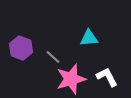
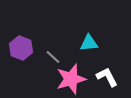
cyan triangle: moved 5 px down
